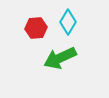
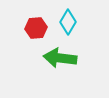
green arrow: rotated 32 degrees clockwise
